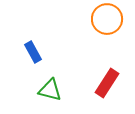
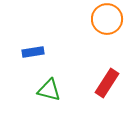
blue rectangle: rotated 70 degrees counterclockwise
green triangle: moved 1 px left
